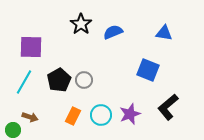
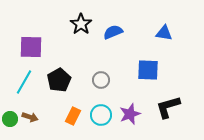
blue square: rotated 20 degrees counterclockwise
gray circle: moved 17 px right
black L-shape: rotated 24 degrees clockwise
green circle: moved 3 px left, 11 px up
